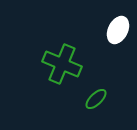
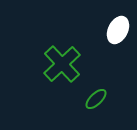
green cross: rotated 24 degrees clockwise
